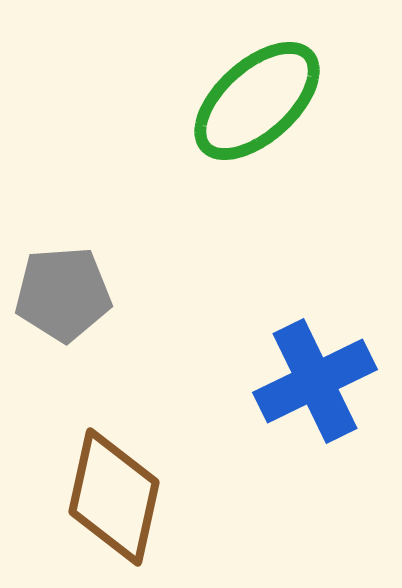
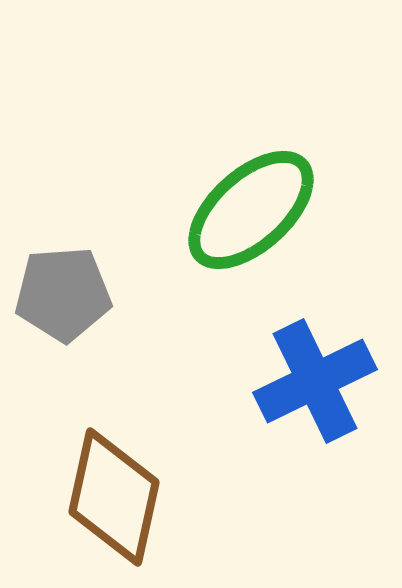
green ellipse: moved 6 px left, 109 px down
